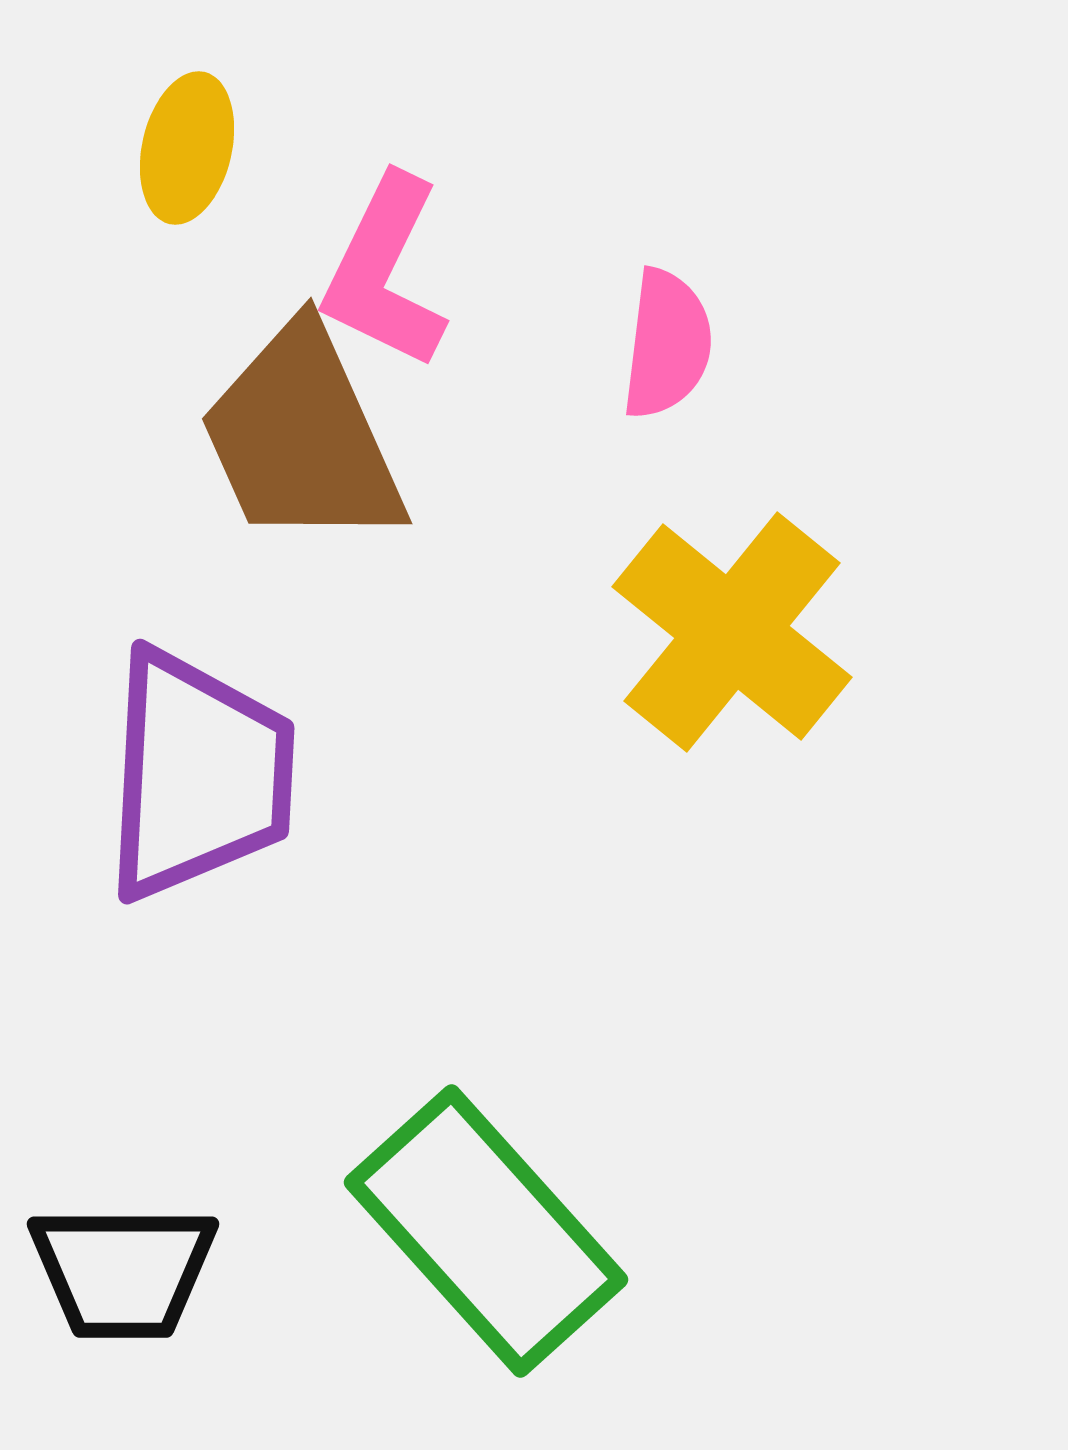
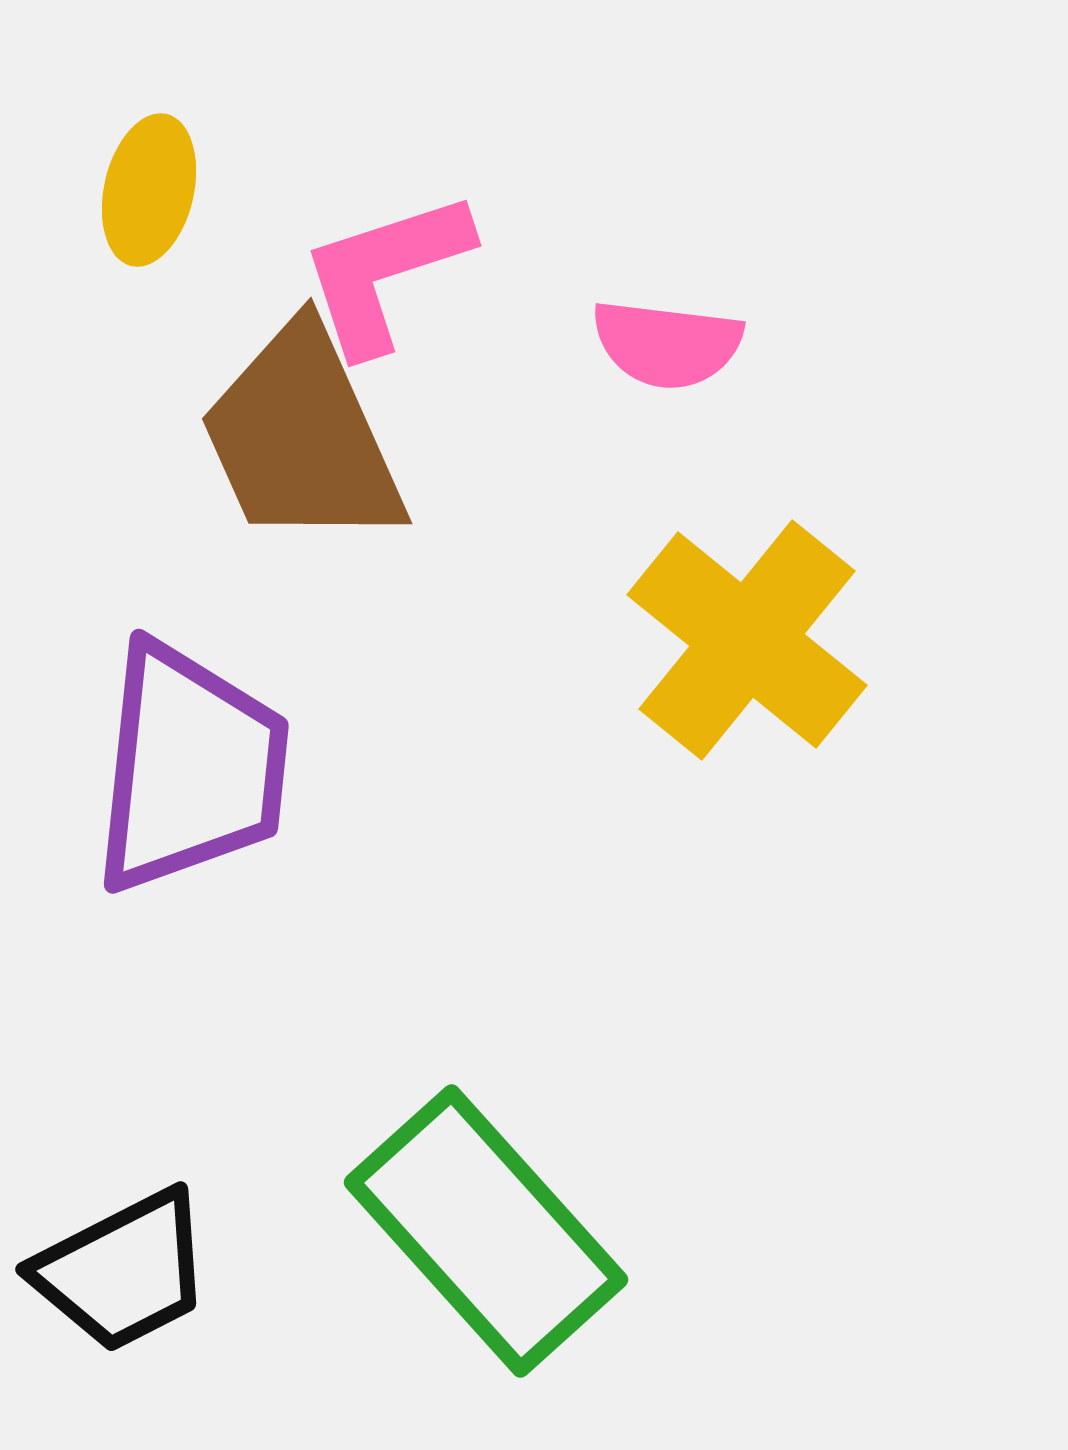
yellow ellipse: moved 38 px left, 42 px down
pink L-shape: rotated 46 degrees clockwise
pink semicircle: rotated 90 degrees clockwise
yellow cross: moved 15 px right, 8 px down
purple trapezoid: moved 8 px left, 7 px up; rotated 3 degrees clockwise
black trapezoid: rotated 27 degrees counterclockwise
